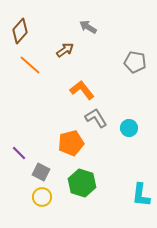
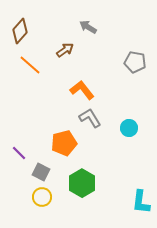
gray L-shape: moved 6 px left
orange pentagon: moved 7 px left
green hexagon: rotated 12 degrees clockwise
cyan L-shape: moved 7 px down
